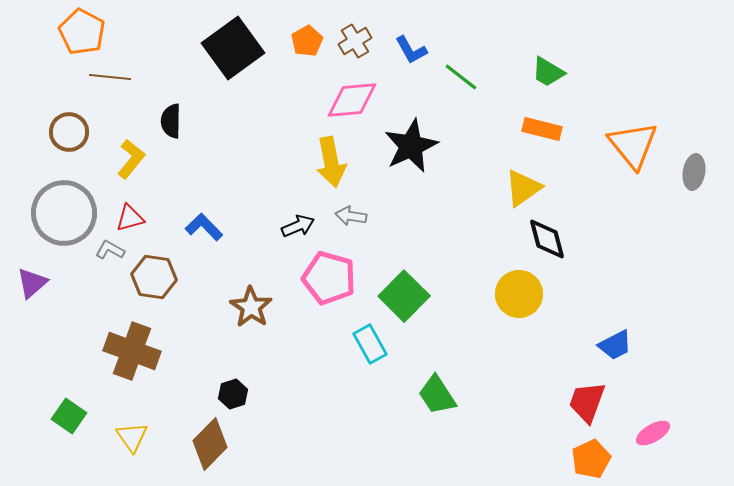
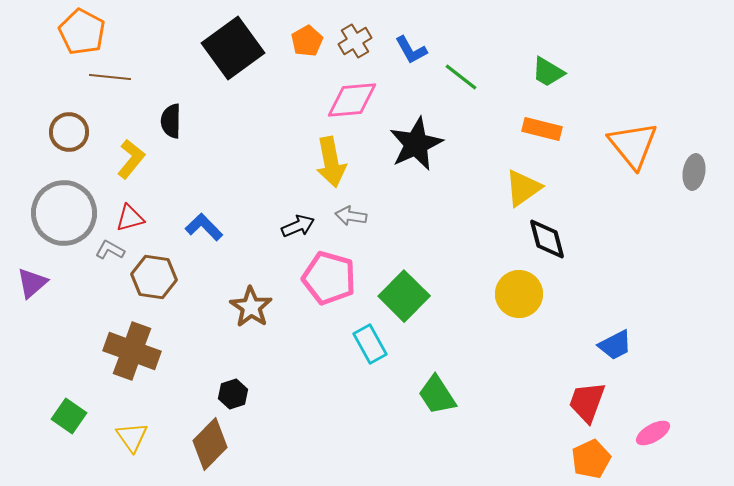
black star at (411, 146): moved 5 px right, 2 px up
